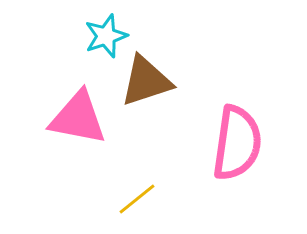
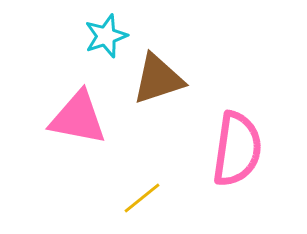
brown triangle: moved 12 px right, 2 px up
pink semicircle: moved 6 px down
yellow line: moved 5 px right, 1 px up
